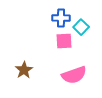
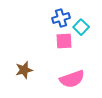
blue cross: rotated 18 degrees counterclockwise
brown star: rotated 18 degrees clockwise
pink semicircle: moved 2 px left, 4 px down
